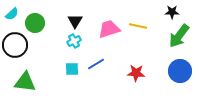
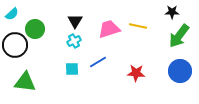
green circle: moved 6 px down
blue line: moved 2 px right, 2 px up
